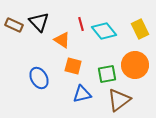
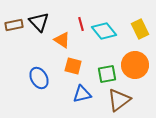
brown rectangle: rotated 36 degrees counterclockwise
